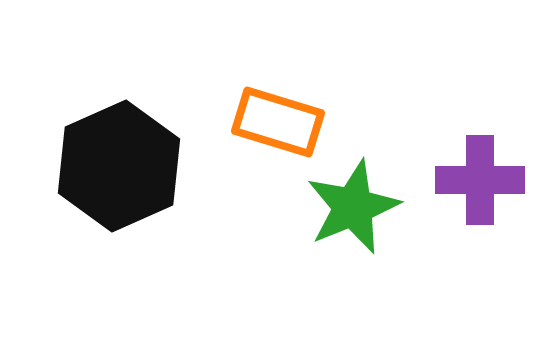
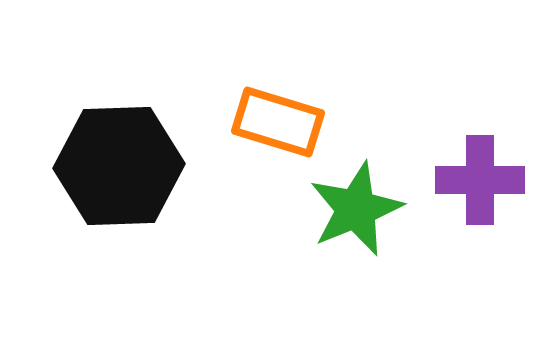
black hexagon: rotated 22 degrees clockwise
green star: moved 3 px right, 2 px down
